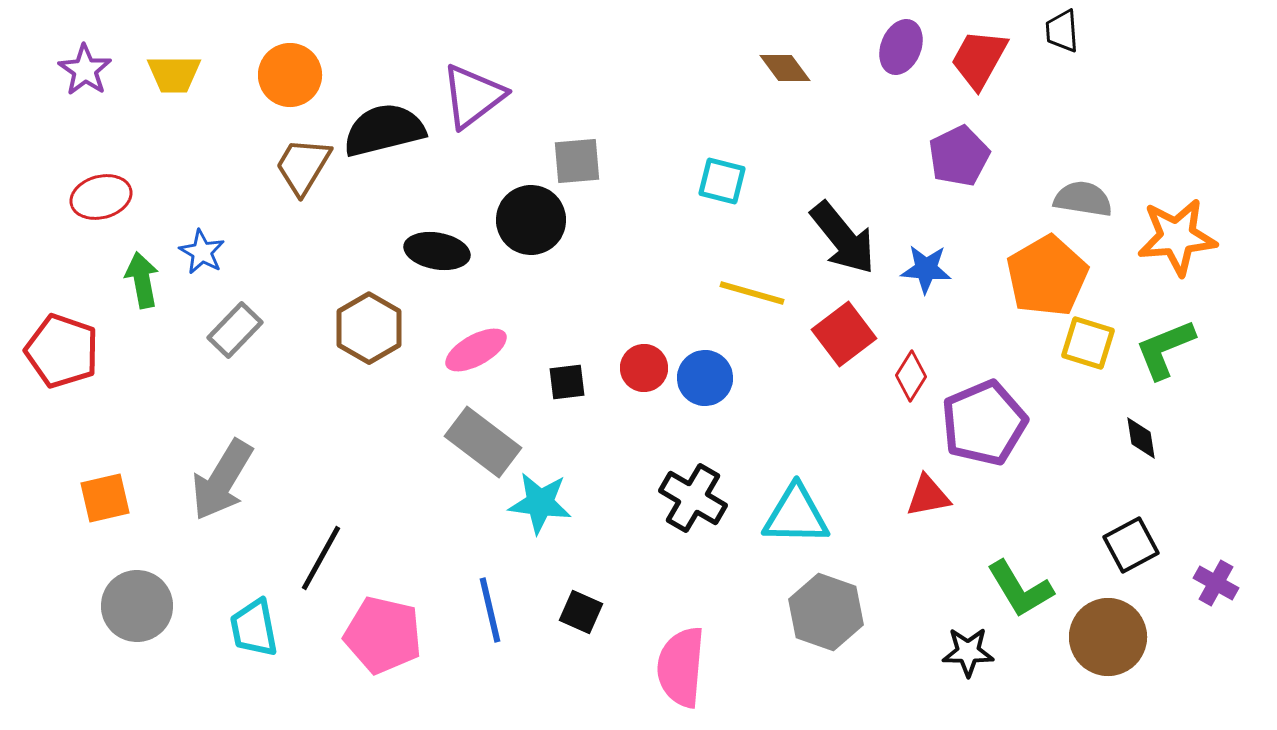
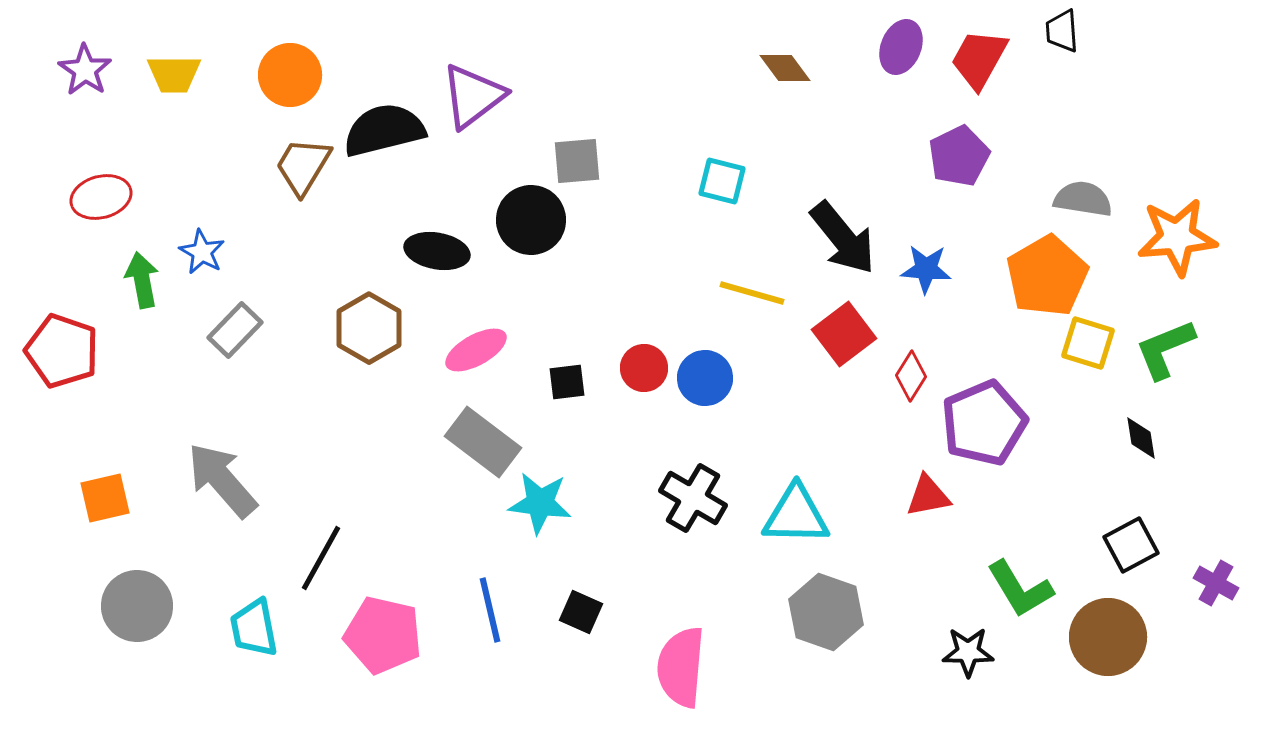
gray arrow at (222, 480): rotated 108 degrees clockwise
